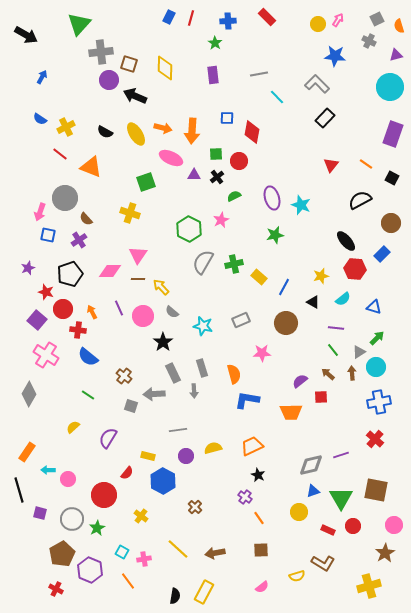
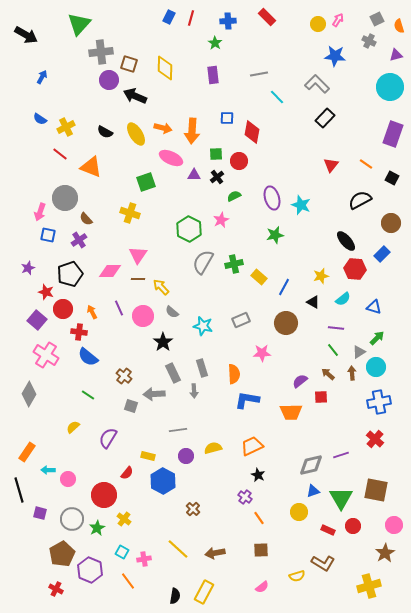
red cross at (78, 330): moved 1 px right, 2 px down
orange semicircle at (234, 374): rotated 12 degrees clockwise
brown cross at (195, 507): moved 2 px left, 2 px down
yellow cross at (141, 516): moved 17 px left, 3 px down
